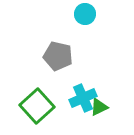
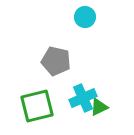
cyan circle: moved 3 px down
gray pentagon: moved 2 px left, 5 px down
green square: rotated 28 degrees clockwise
